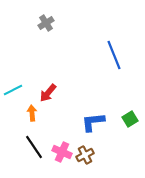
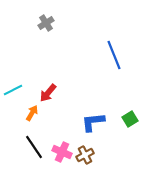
orange arrow: rotated 35 degrees clockwise
